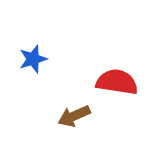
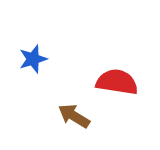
brown arrow: rotated 56 degrees clockwise
